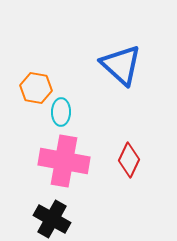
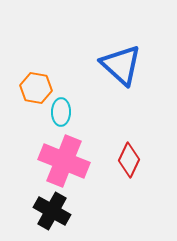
pink cross: rotated 12 degrees clockwise
black cross: moved 8 px up
